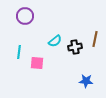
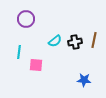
purple circle: moved 1 px right, 3 px down
brown line: moved 1 px left, 1 px down
black cross: moved 5 px up
pink square: moved 1 px left, 2 px down
blue star: moved 2 px left, 1 px up
